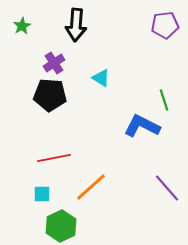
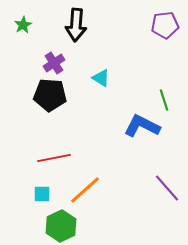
green star: moved 1 px right, 1 px up
orange line: moved 6 px left, 3 px down
